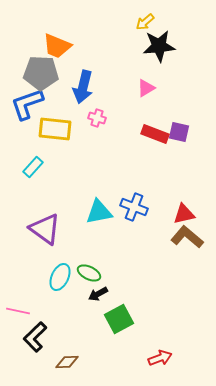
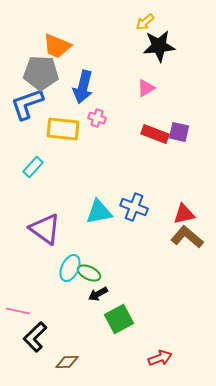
yellow rectangle: moved 8 px right
cyan ellipse: moved 10 px right, 9 px up
